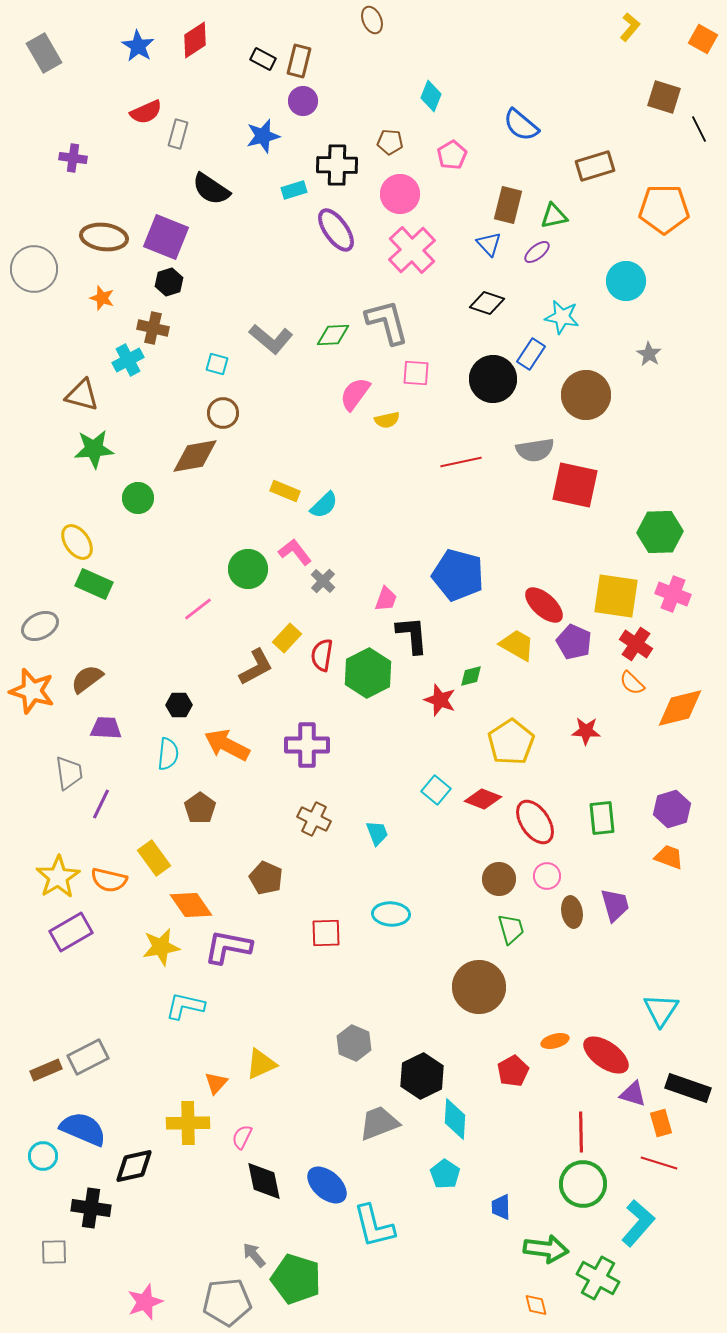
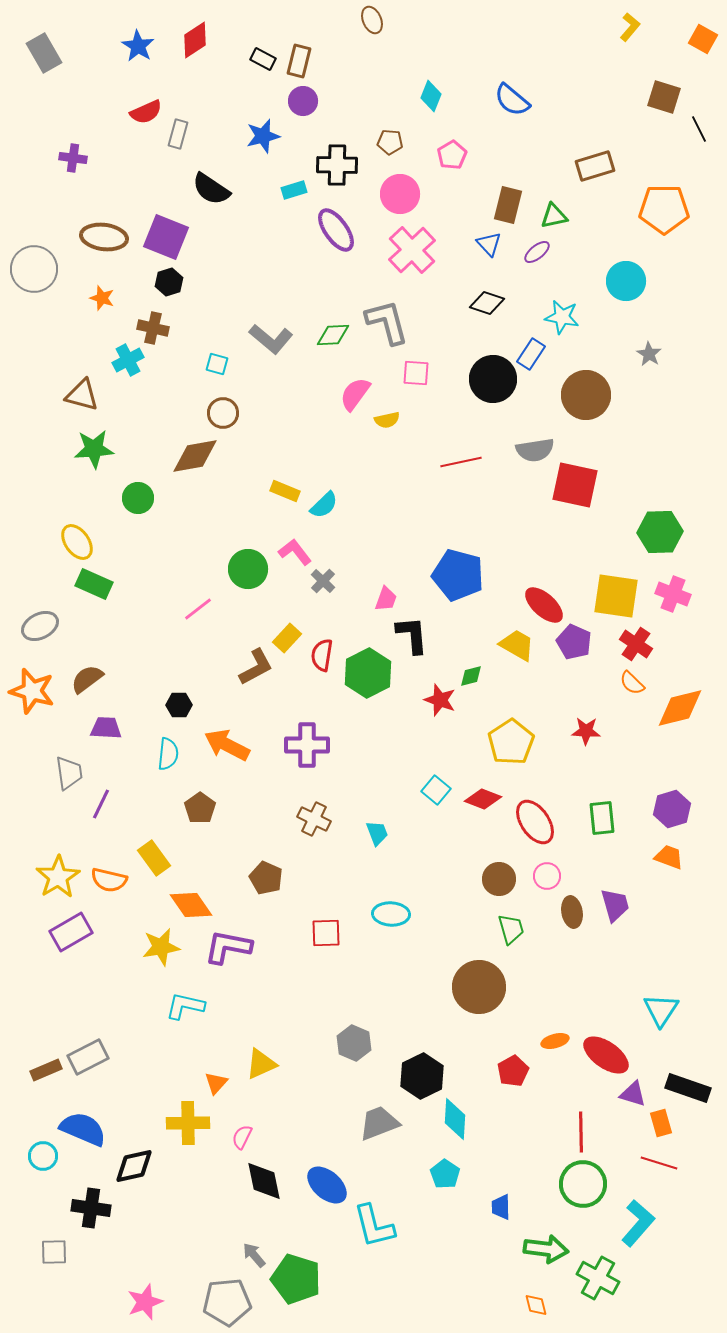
blue semicircle at (521, 125): moved 9 px left, 25 px up
